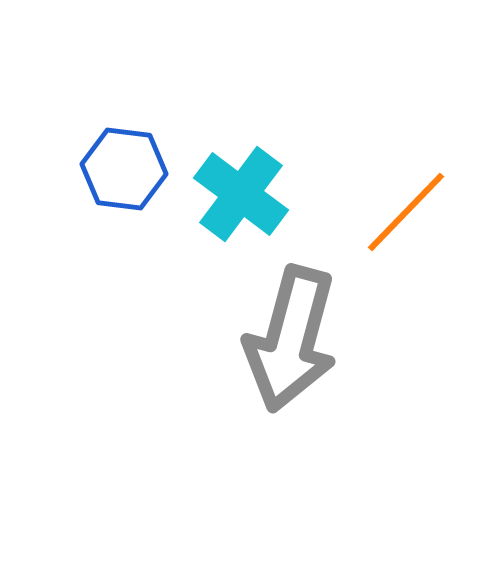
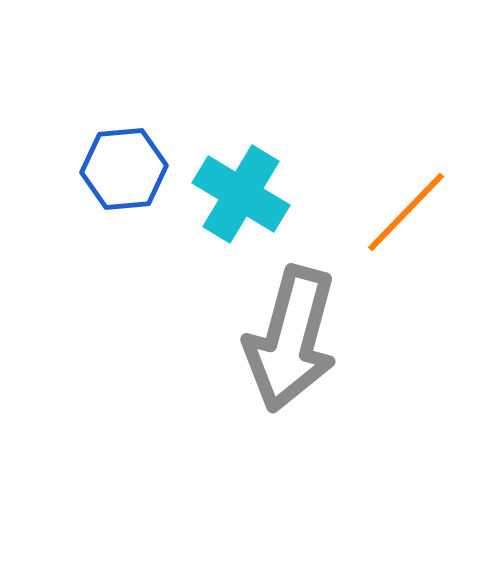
blue hexagon: rotated 12 degrees counterclockwise
cyan cross: rotated 6 degrees counterclockwise
